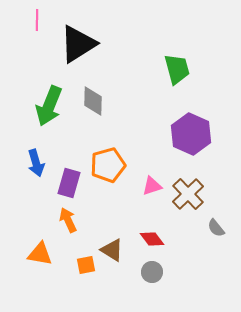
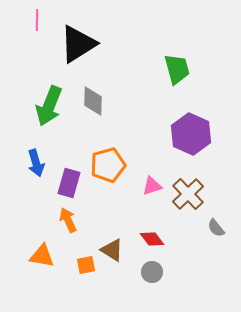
orange triangle: moved 2 px right, 2 px down
